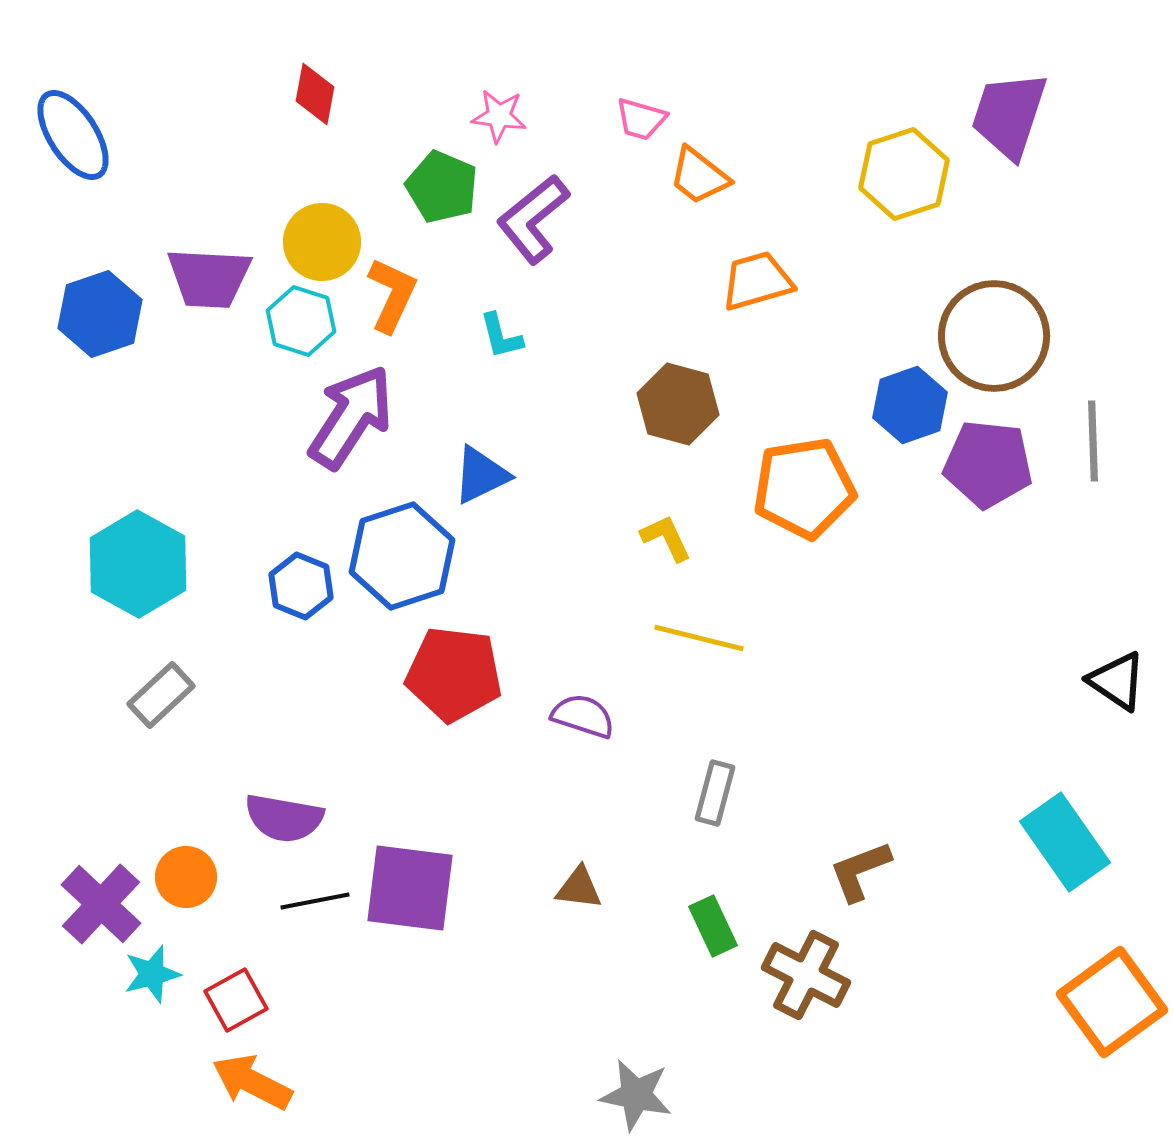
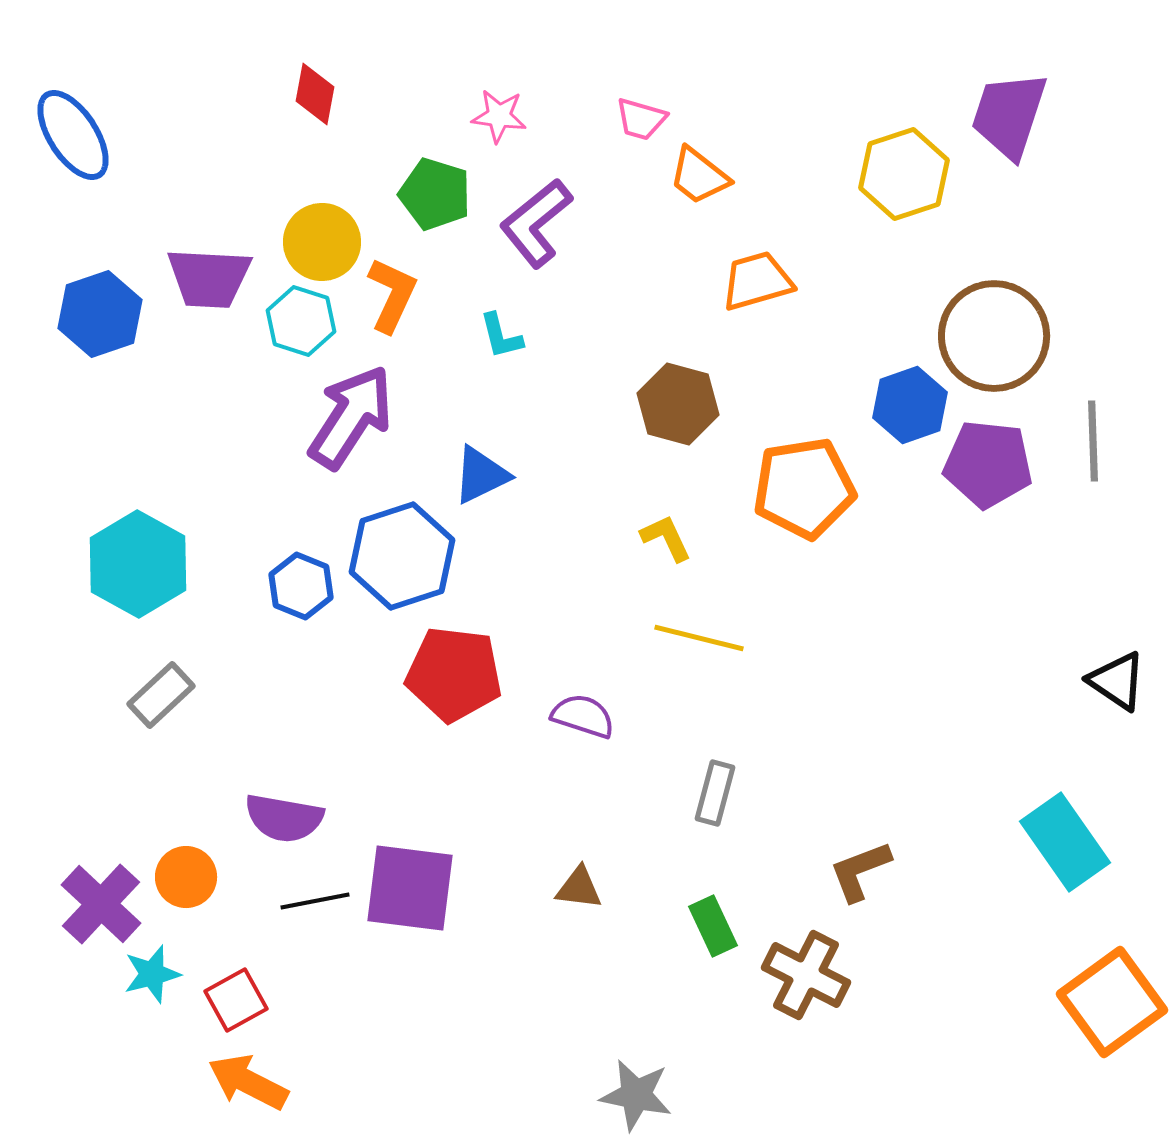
green pentagon at (442, 187): moved 7 px left, 7 px down; rotated 6 degrees counterclockwise
purple L-shape at (533, 219): moved 3 px right, 4 px down
orange arrow at (252, 1082): moved 4 px left
